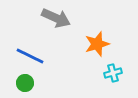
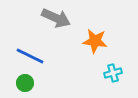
orange star: moved 2 px left, 3 px up; rotated 25 degrees clockwise
